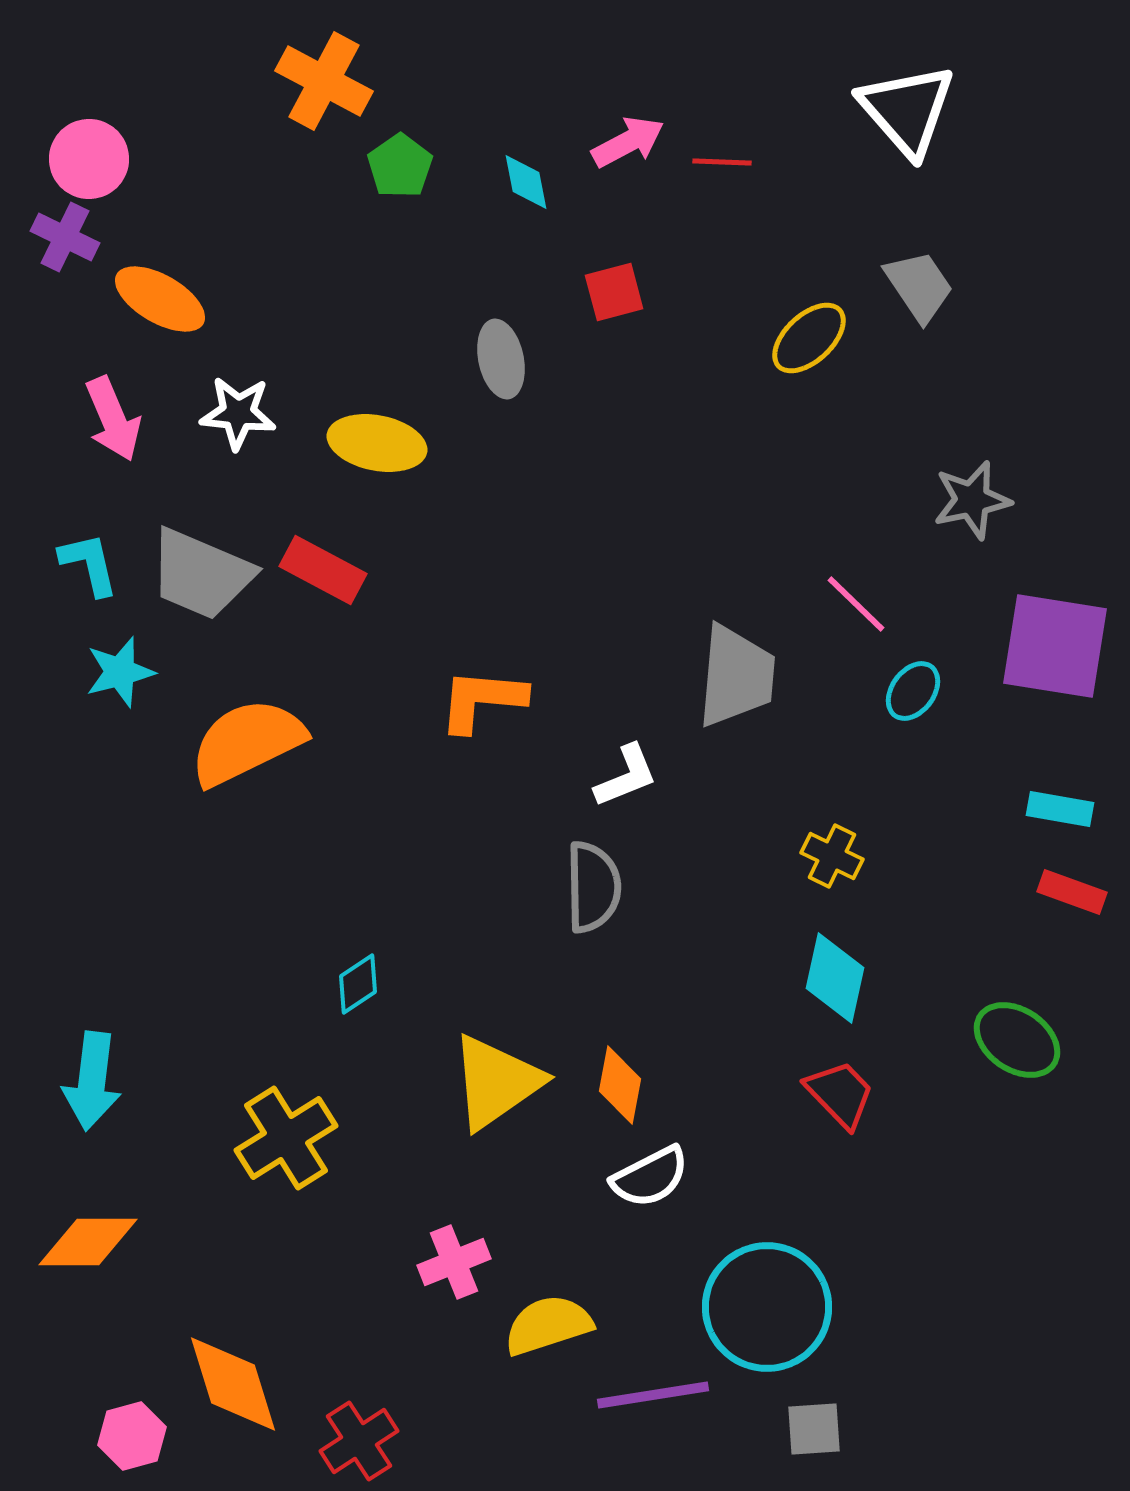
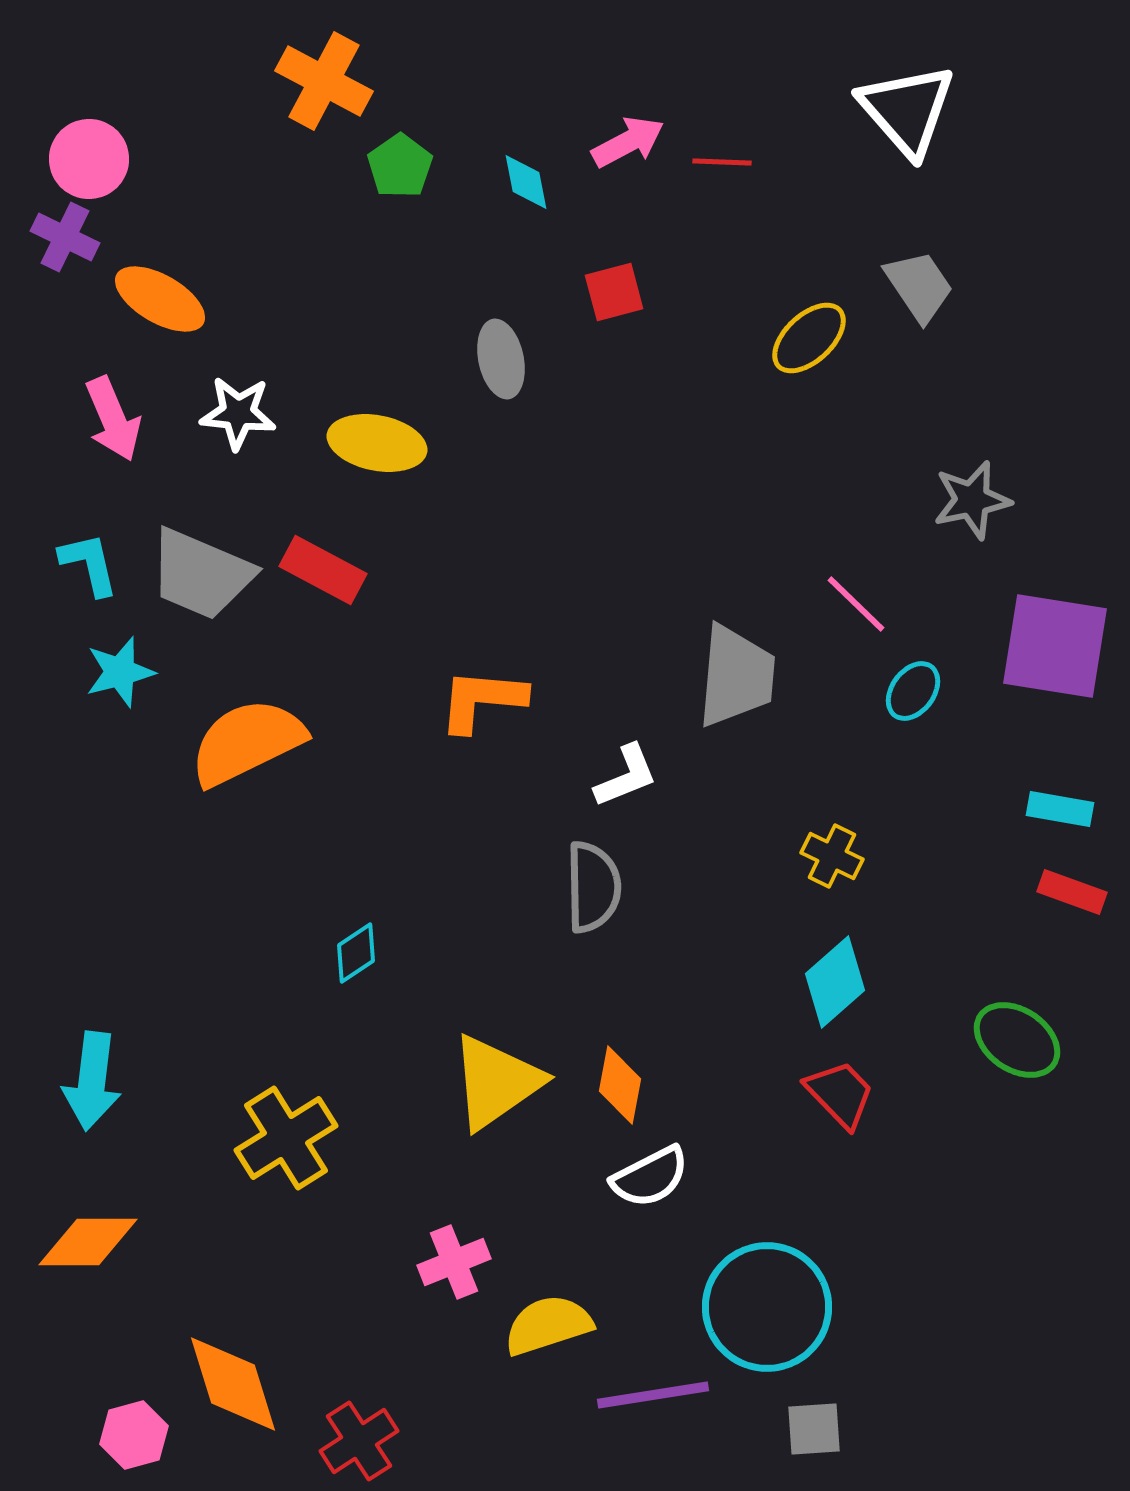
cyan diamond at (835, 978): moved 4 px down; rotated 36 degrees clockwise
cyan diamond at (358, 984): moved 2 px left, 31 px up
pink hexagon at (132, 1436): moved 2 px right, 1 px up
